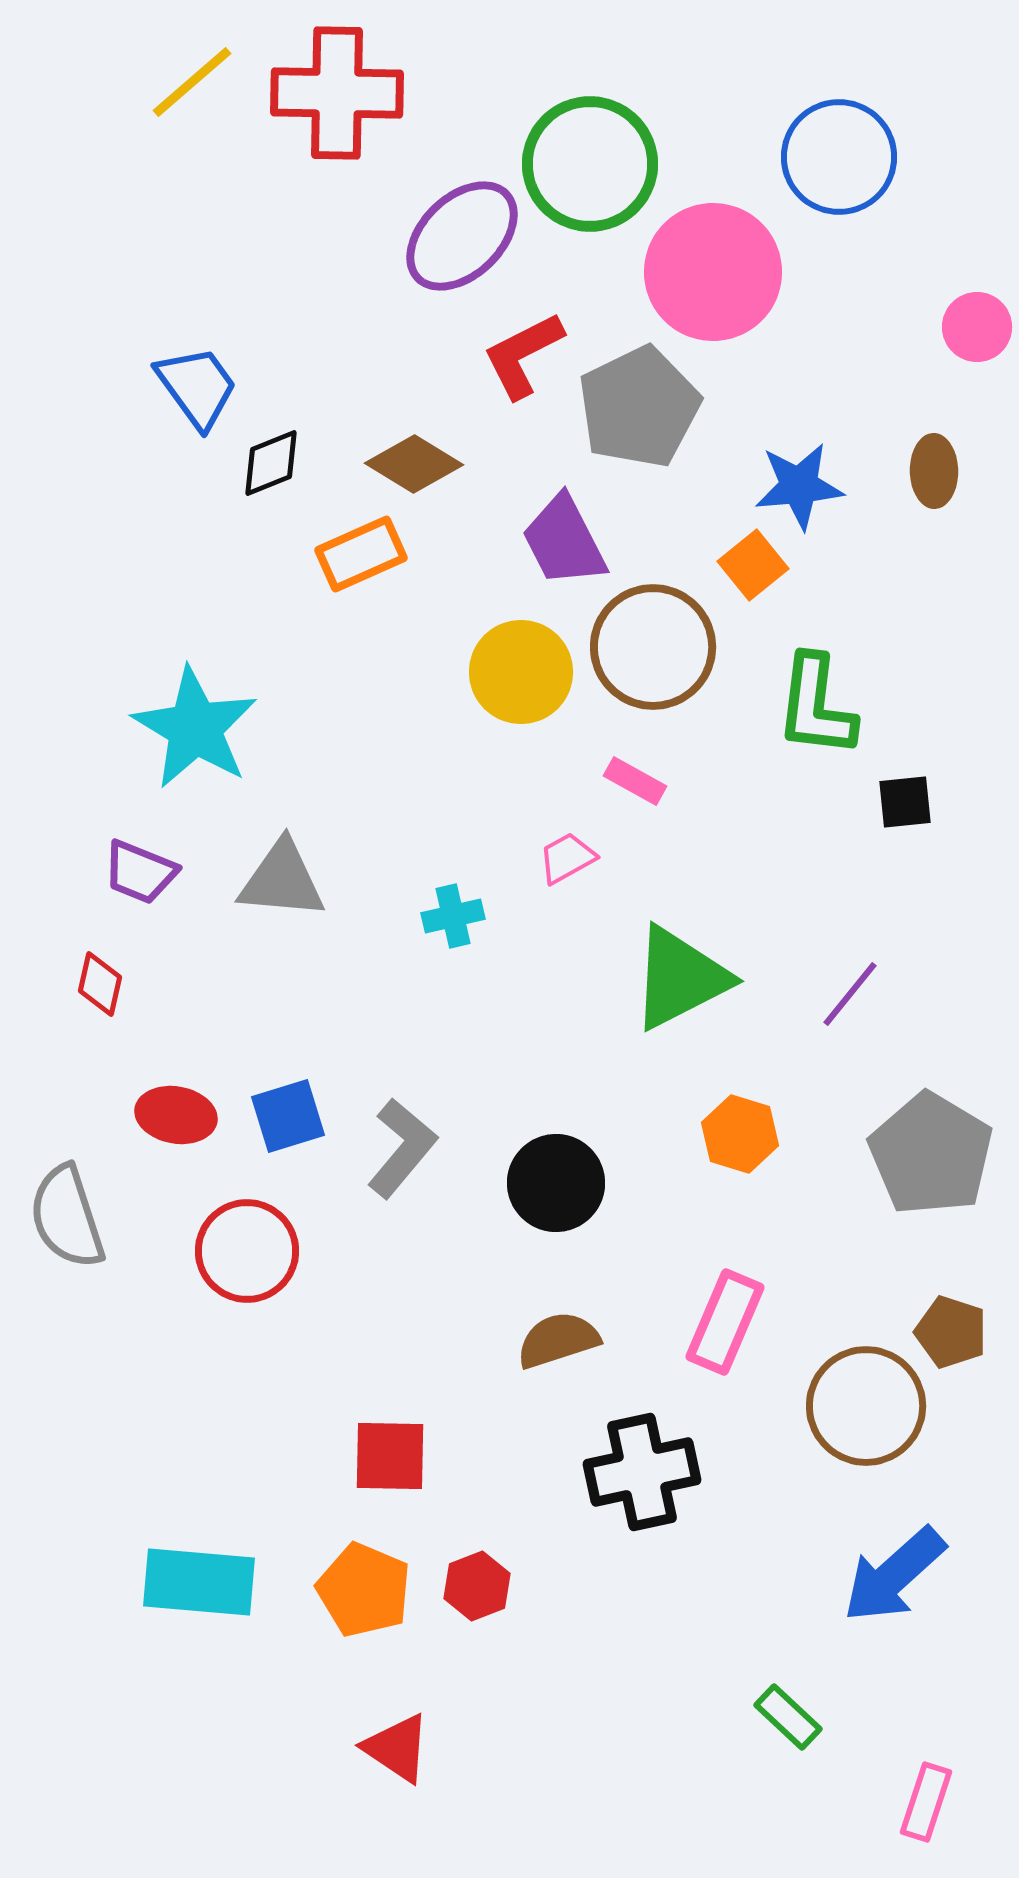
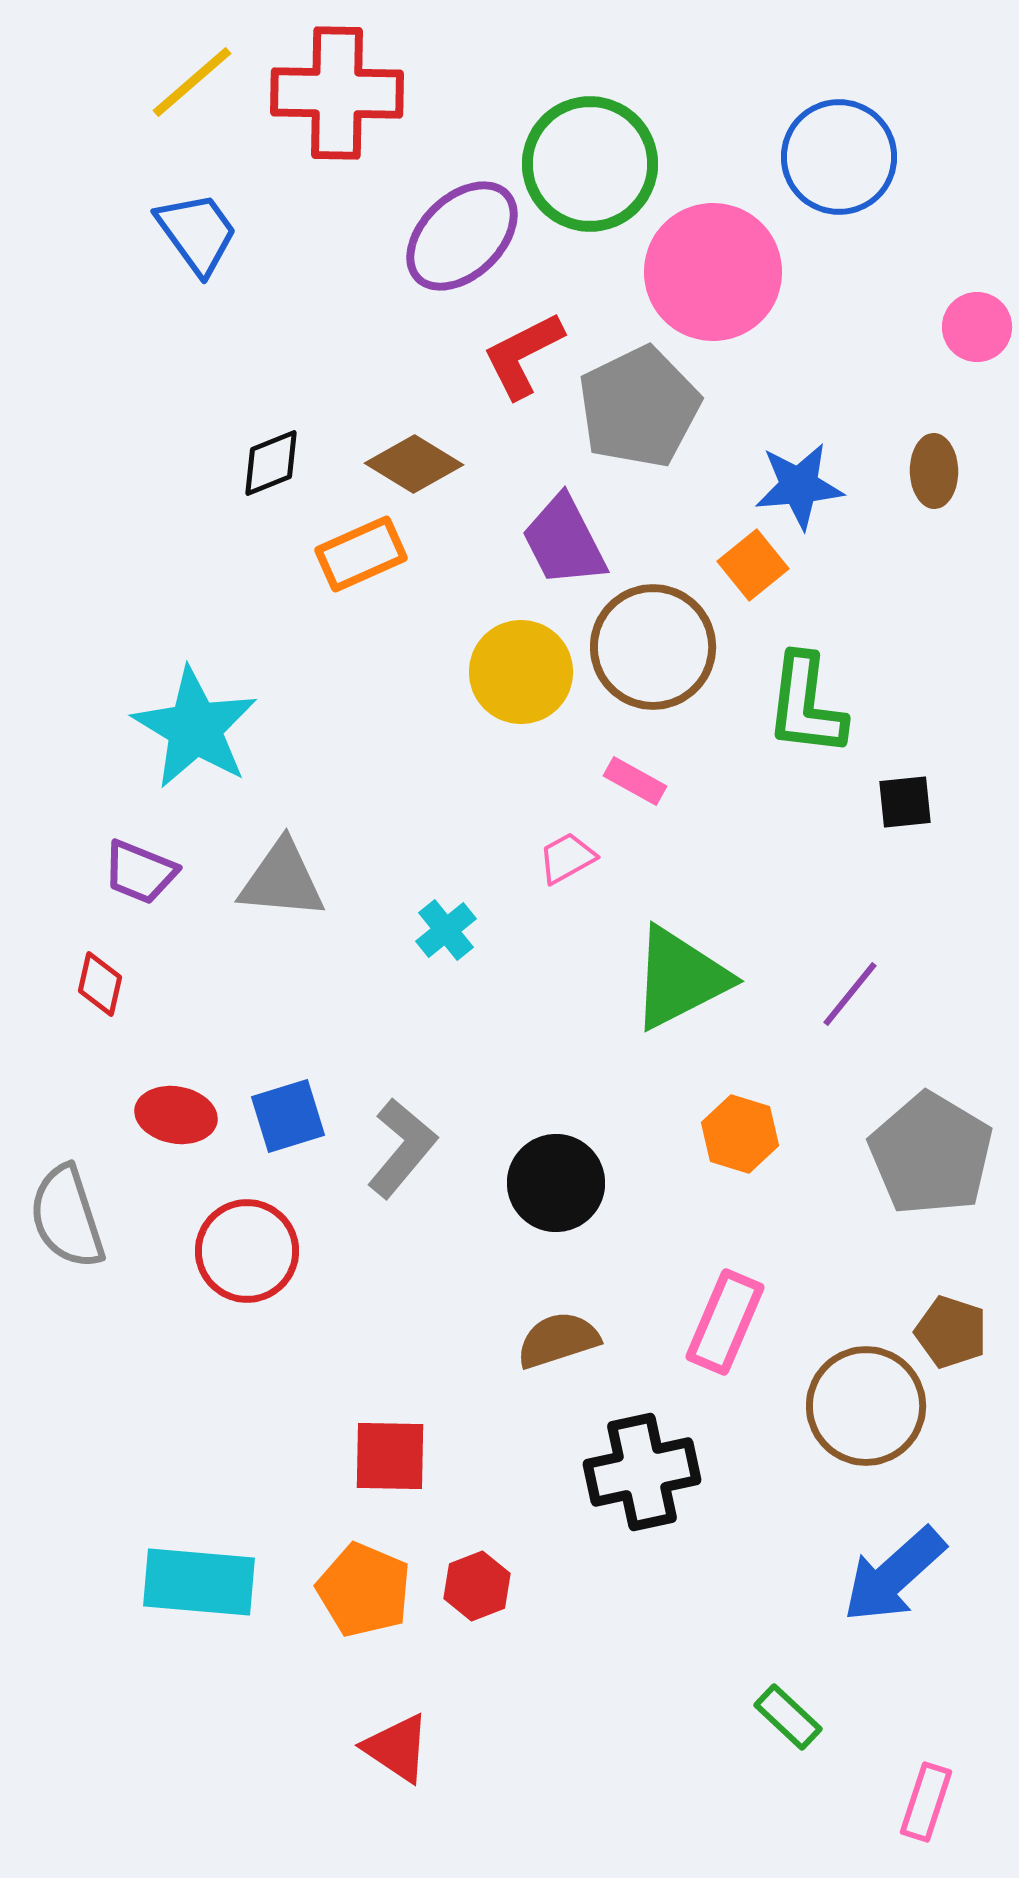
blue trapezoid at (197, 387): moved 154 px up
green L-shape at (816, 706): moved 10 px left, 1 px up
cyan cross at (453, 916): moved 7 px left, 14 px down; rotated 26 degrees counterclockwise
